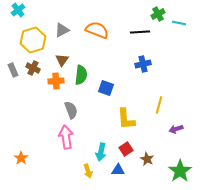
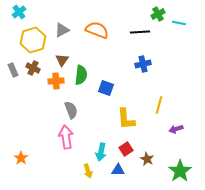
cyan cross: moved 1 px right, 2 px down
